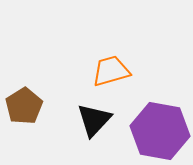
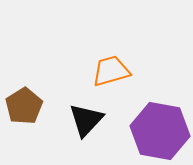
black triangle: moved 8 px left
